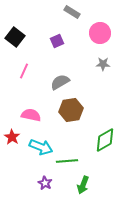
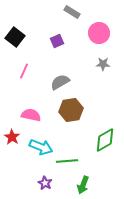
pink circle: moved 1 px left
